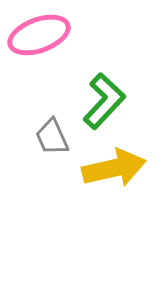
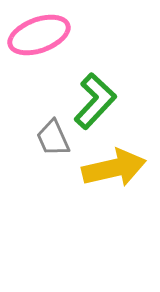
green L-shape: moved 9 px left
gray trapezoid: moved 1 px right, 1 px down
